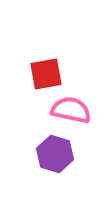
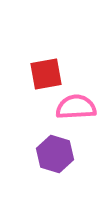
pink semicircle: moved 5 px right, 3 px up; rotated 15 degrees counterclockwise
